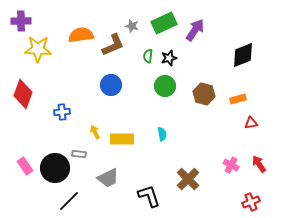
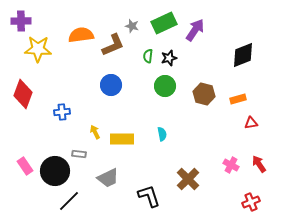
black circle: moved 3 px down
